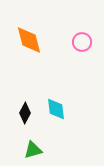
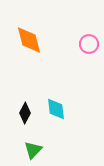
pink circle: moved 7 px right, 2 px down
green triangle: rotated 30 degrees counterclockwise
